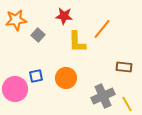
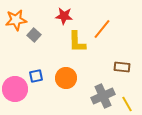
gray square: moved 4 px left
brown rectangle: moved 2 px left
